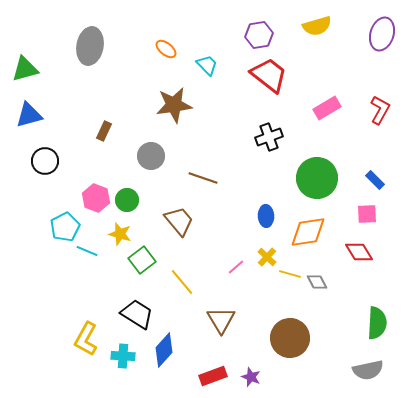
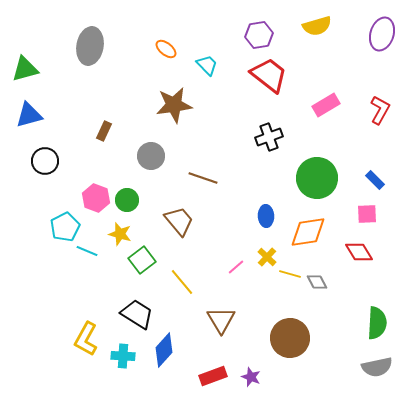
pink rectangle at (327, 108): moved 1 px left, 3 px up
gray semicircle at (368, 370): moved 9 px right, 3 px up
